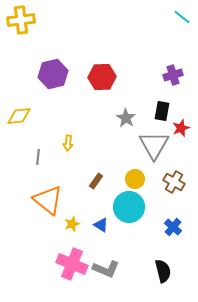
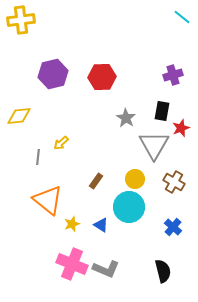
yellow arrow: moved 7 px left; rotated 42 degrees clockwise
